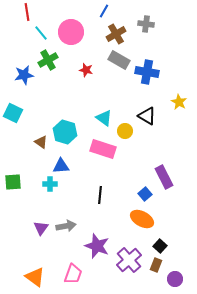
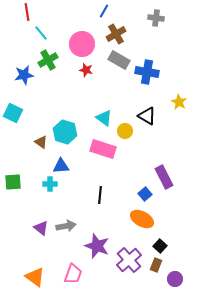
gray cross: moved 10 px right, 6 px up
pink circle: moved 11 px right, 12 px down
purple triangle: rotated 28 degrees counterclockwise
